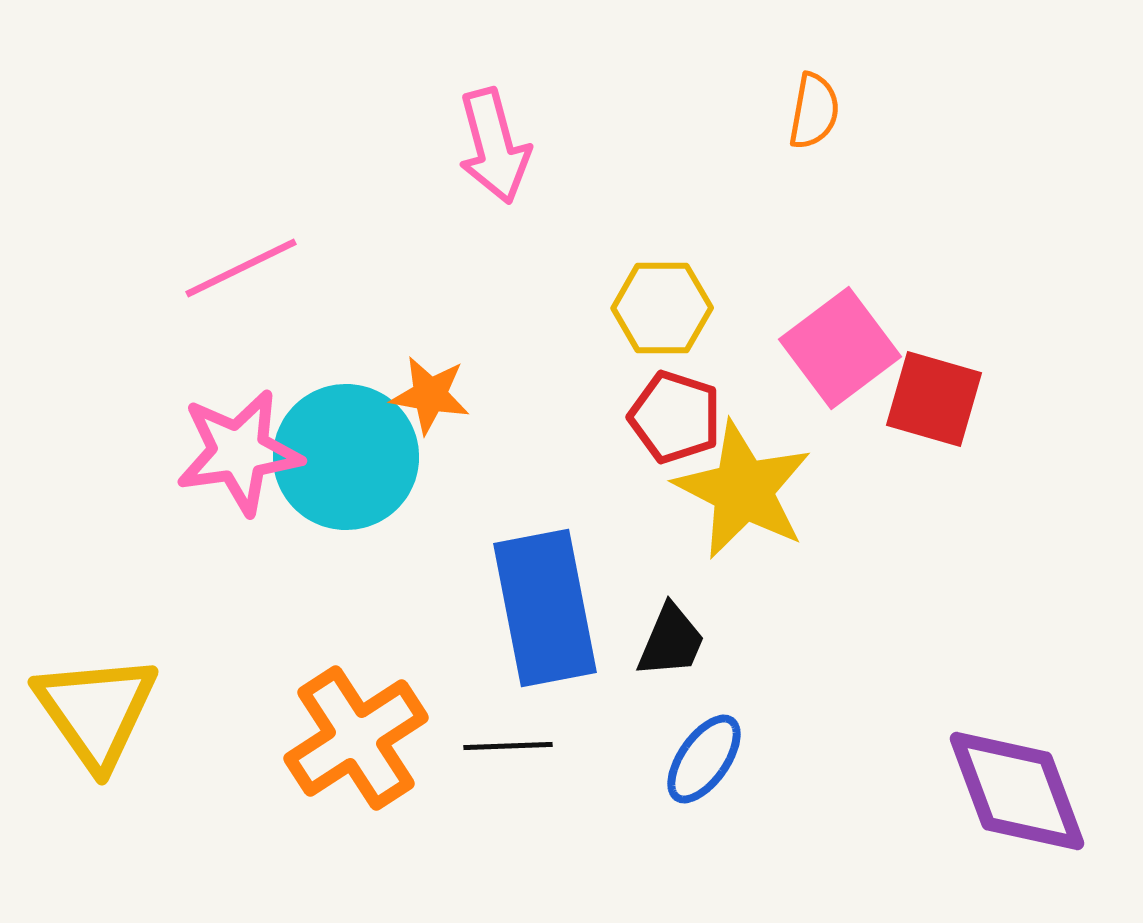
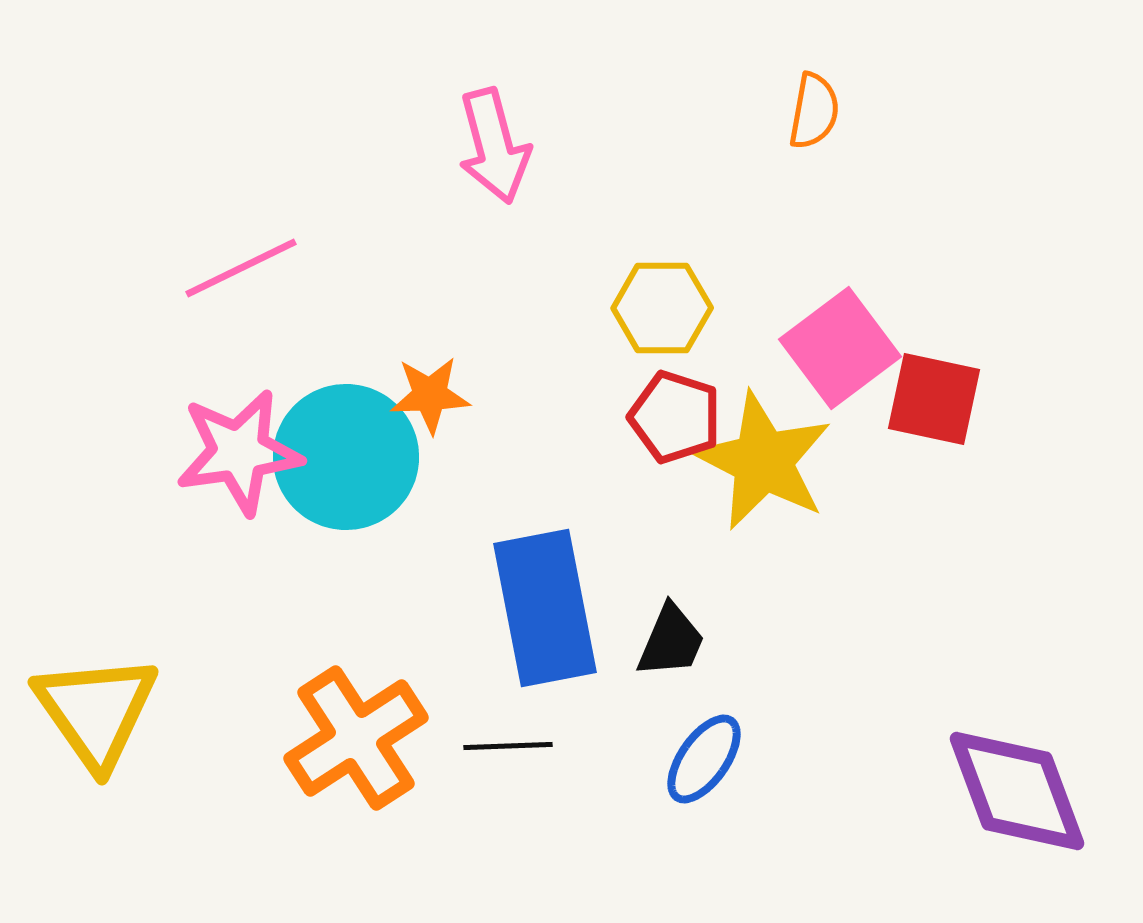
orange star: rotated 12 degrees counterclockwise
red square: rotated 4 degrees counterclockwise
yellow star: moved 20 px right, 29 px up
